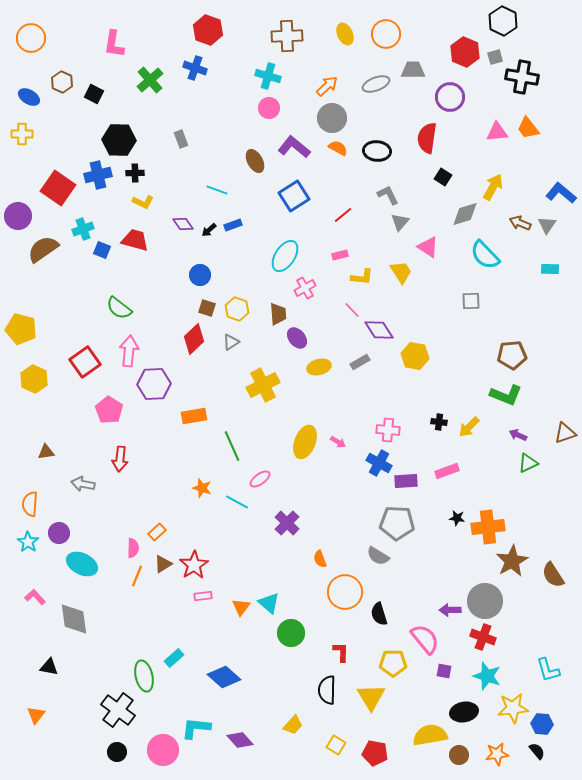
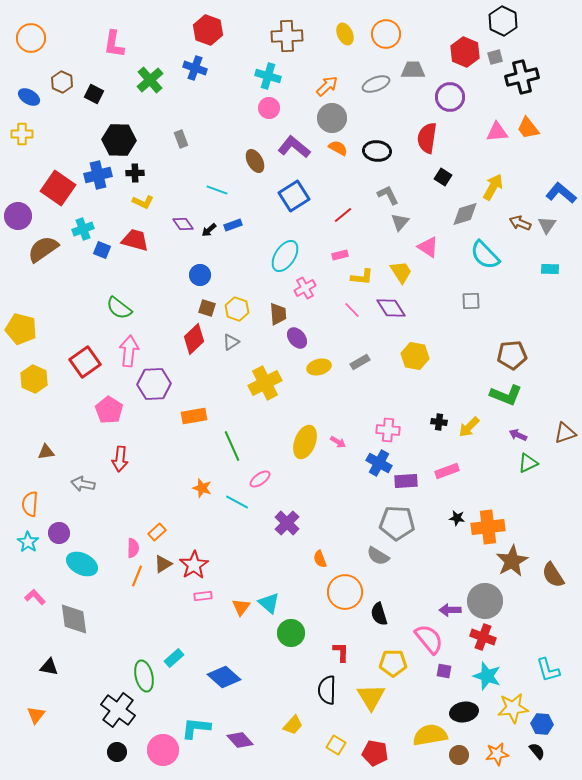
black cross at (522, 77): rotated 24 degrees counterclockwise
purple diamond at (379, 330): moved 12 px right, 22 px up
yellow cross at (263, 385): moved 2 px right, 2 px up
pink semicircle at (425, 639): moved 4 px right
